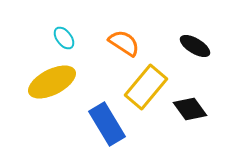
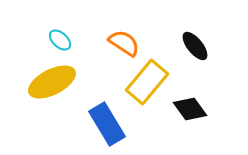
cyan ellipse: moved 4 px left, 2 px down; rotated 10 degrees counterclockwise
black ellipse: rotated 20 degrees clockwise
yellow rectangle: moved 1 px right, 5 px up
